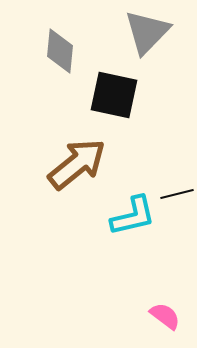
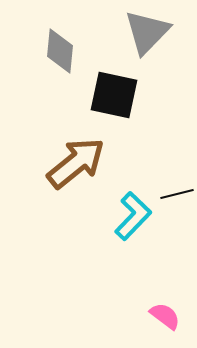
brown arrow: moved 1 px left, 1 px up
cyan L-shape: rotated 33 degrees counterclockwise
